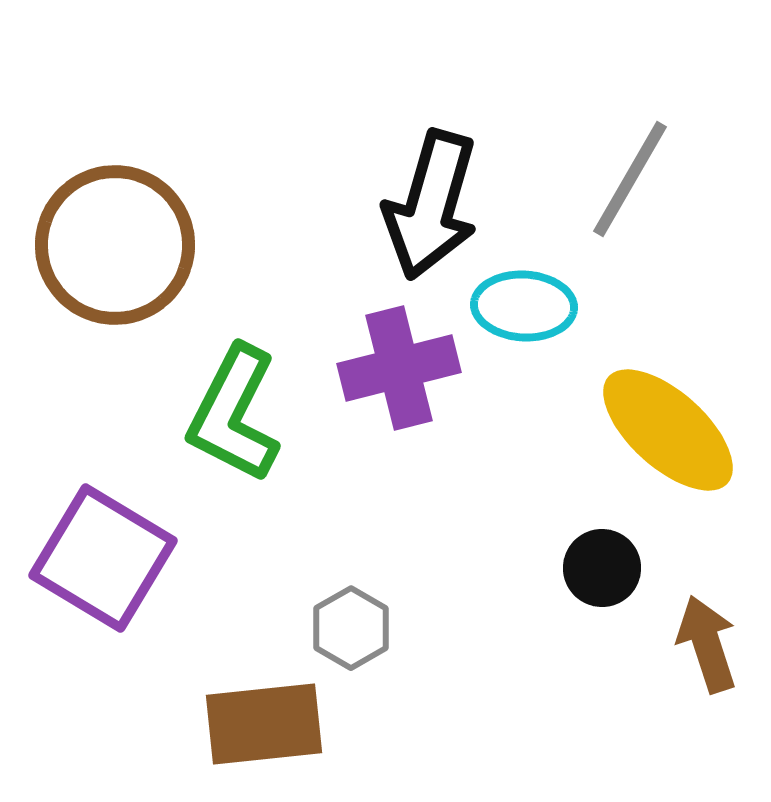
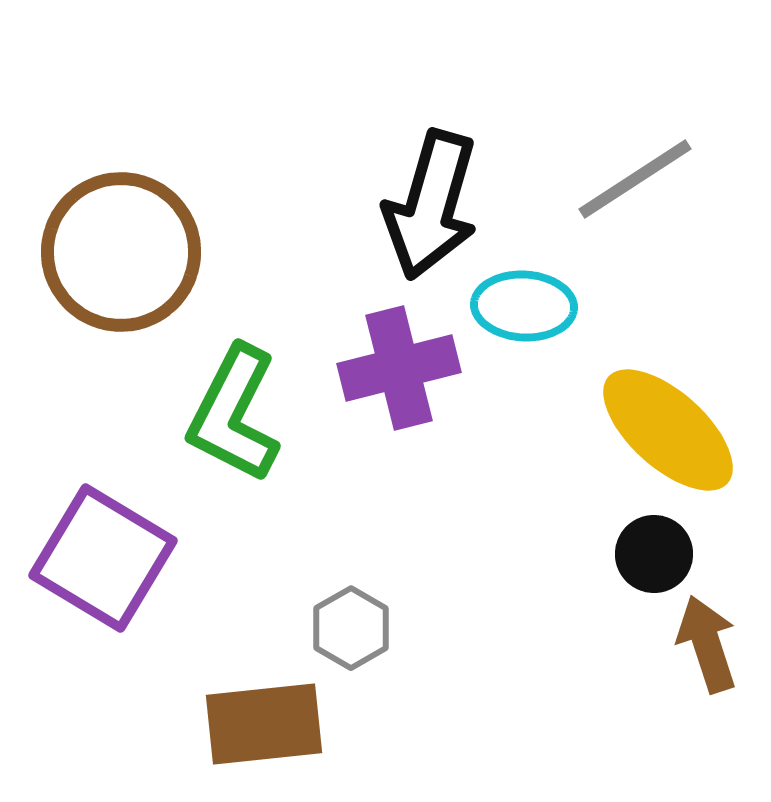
gray line: moved 5 px right; rotated 27 degrees clockwise
brown circle: moved 6 px right, 7 px down
black circle: moved 52 px right, 14 px up
